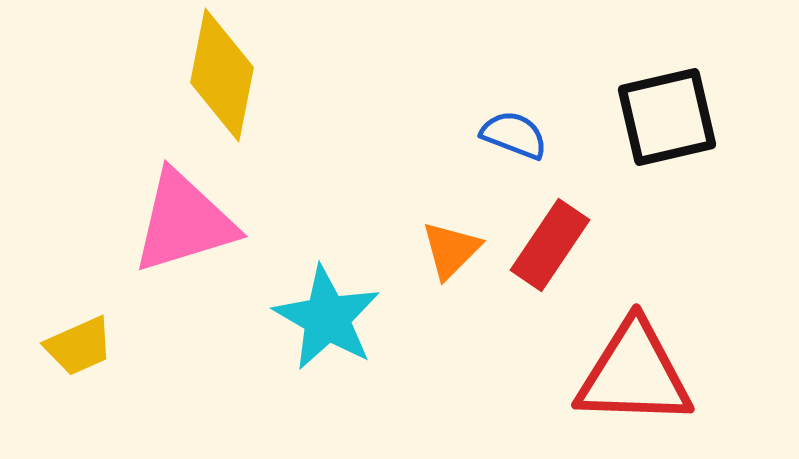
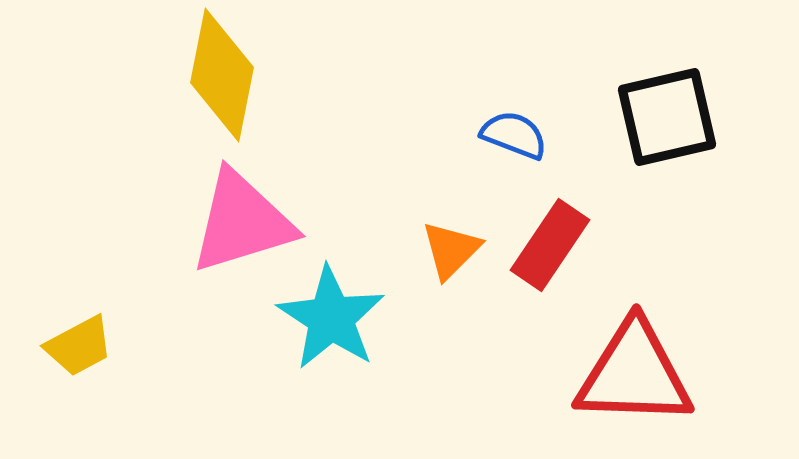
pink triangle: moved 58 px right
cyan star: moved 4 px right; rotated 3 degrees clockwise
yellow trapezoid: rotated 4 degrees counterclockwise
